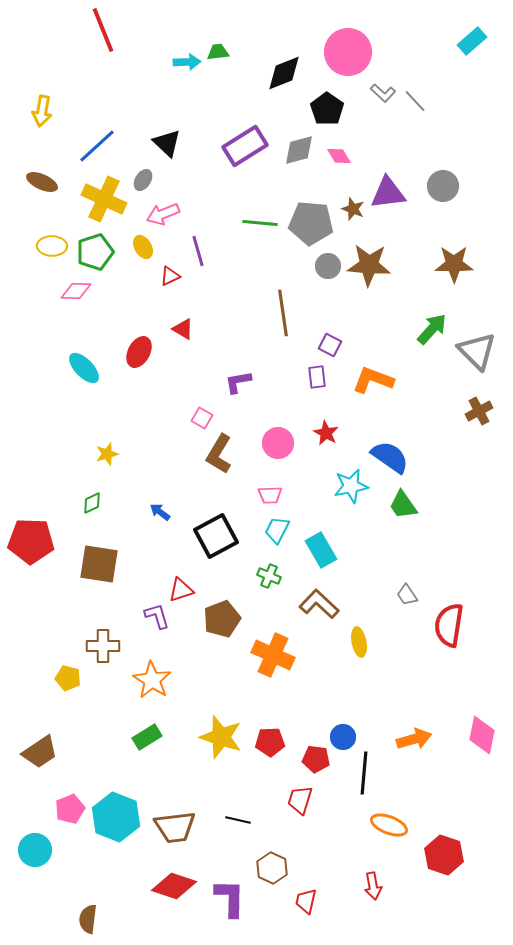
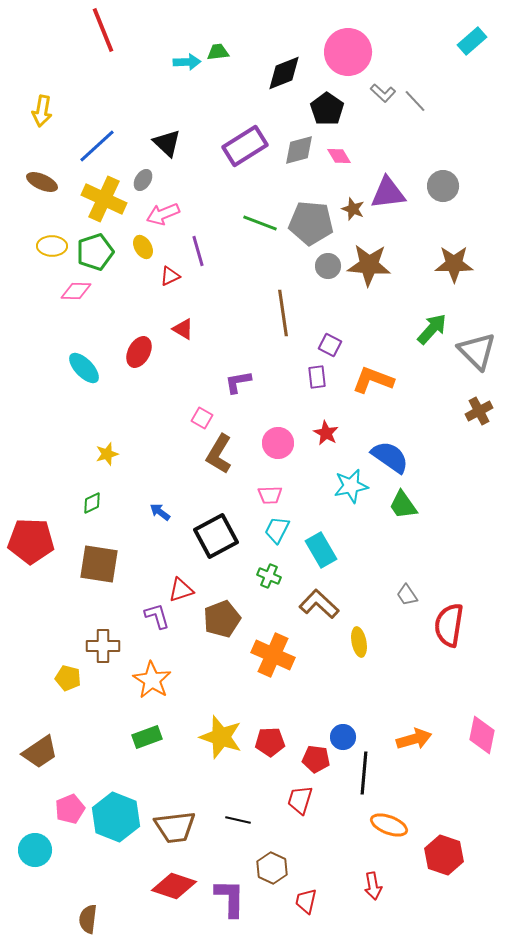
green line at (260, 223): rotated 16 degrees clockwise
green rectangle at (147, 737): rotated 12 degrees clockwise
